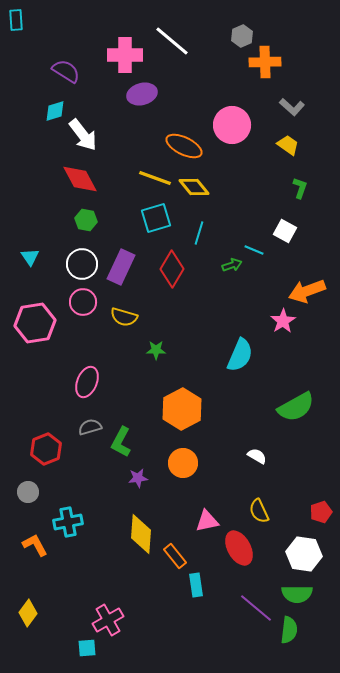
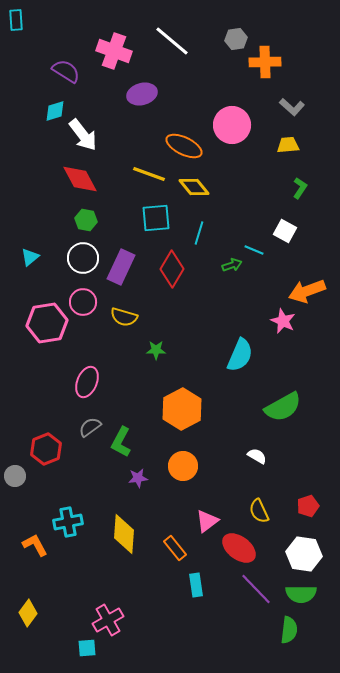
gray hexagon at (242, 36): moved 6 px left, 3 px down; rotated 15 degrees clockwise
pink cross at (125, 55): moved 11 px left, 4 px up; rotated 20 degrees clockwise
yellow trapezoid at (288, 145): rotated 40 degrees counterclockwise
yellow line at (155, 178): moved 6 px left, 4 px up
green L-shape at (300, 188): rotated 15 degrees clockwise
cyan square at (156, 218): rotated 12 degrees clockwise
cyan triangle at (30, 257): rotated 24 degrees clockwise
white circle at (82, 264): moved 1 px right, 6 px up
pink star at (283, 321): rotated 15 degrees counterclockwise
pink hexagon at (35, 323): moved 12 px right
green semicircle at (296, 407): moved 13 px left
gray semicircle at (90, 427): rotated 20 degrees counterclockwise
orange circle at (183, 463): moved 3 px down
gray circle at (28, 492): moved 13 px left, 16 px up
red pentagon at (321, 512): moved 13 px left, 6 px up
pink triangle at (207, 521): rotated 25 degrees counterclockwise
yellow diamond at (141, 534): moved 17 px left
red ellipse at (239, 548): rotated 24 degrees counterclockwise
orange rectangle at (175, 556): moved 8 px up
green semicircle at (297, 594): moved 4 px right
purple line at (256, 608): moved 19 px up; rotated 6 degrees clockwise
